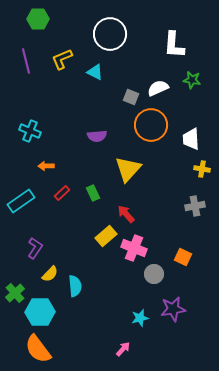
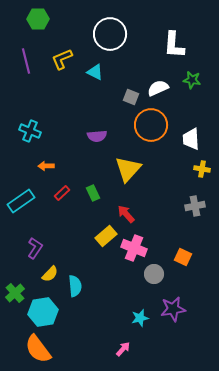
cyan hexagon: moved 3 px right; rotated 8 degrees counterclockwise
